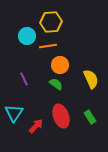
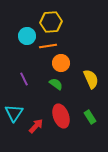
orange circle: moved 1 px right, 2 px up
